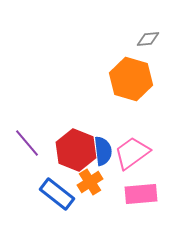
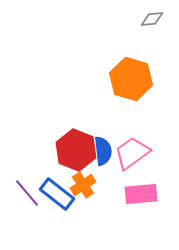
gray diamond: moved 4 px right, 20 px up
purple line: moved 50 px down
orange cross: moved 7 px left, 3 px down
